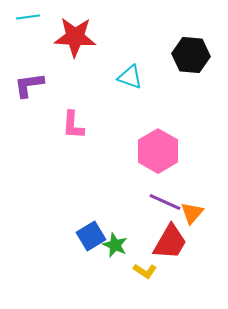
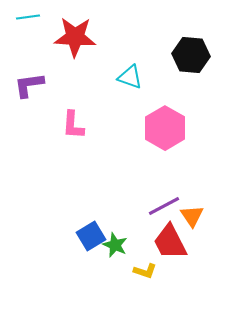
pink hexagon: moved 7 px right, 23 px up
purple line: moved 1 px left, 4 px down; rotated 52 degrees counterclockwise
orange triangle: moved 3 px down; rotated 15 degrees counterclockwise
red trapezoid: rotated 123 degrees clockwise
yellow L-shape: rotated 15 degrees counterclockwise
